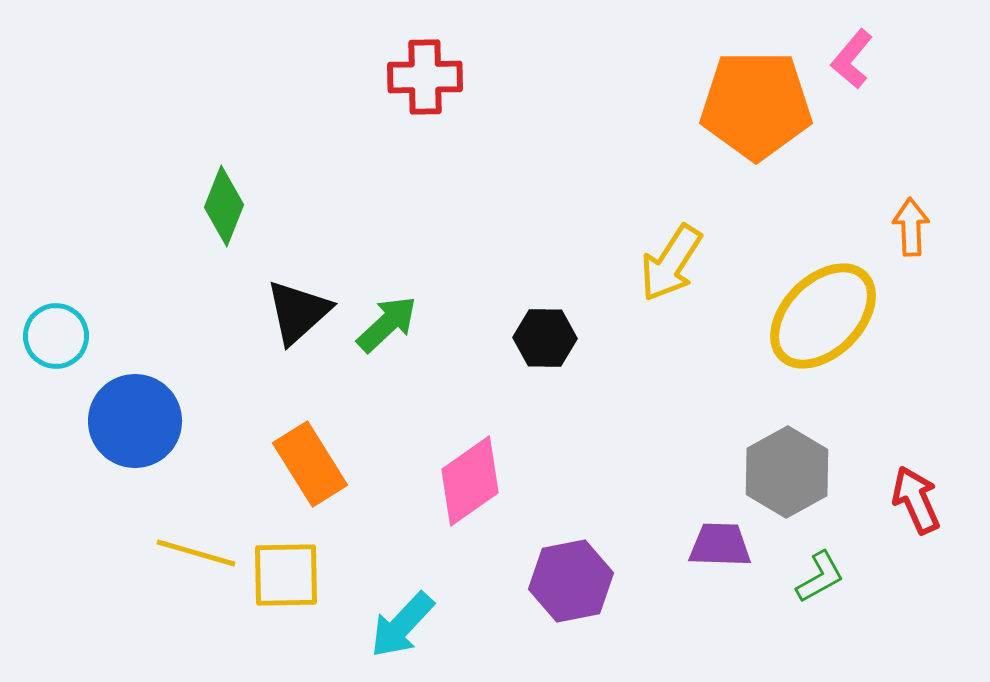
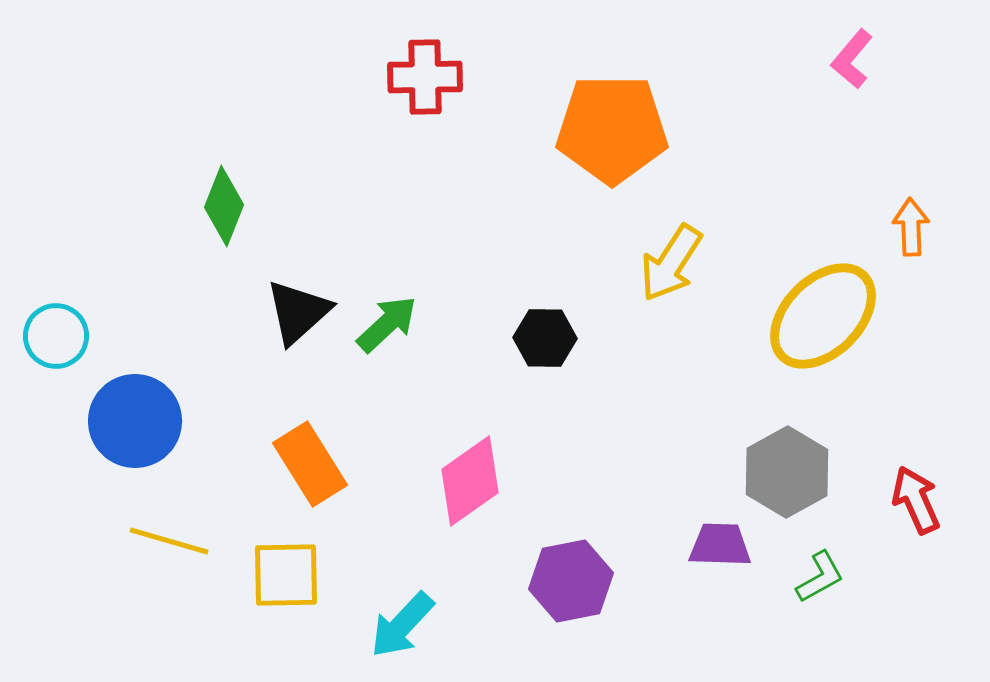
orange pentagon: moved 144 px left, 24 px down
yellow line: moved 27 px left, 12 px up
